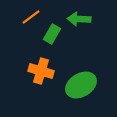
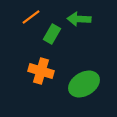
green ellipse: moved 3 px right, 1 px up
